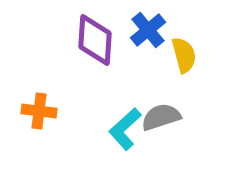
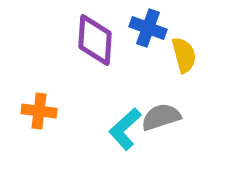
blue cross: moved 2 px up; rotated 30 degrees counterclockwise
